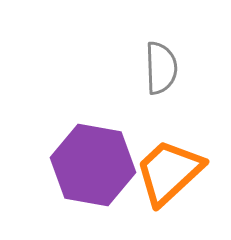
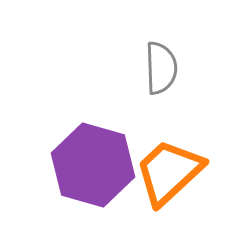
purple hexagon: rotated 6 degrees clockwise
